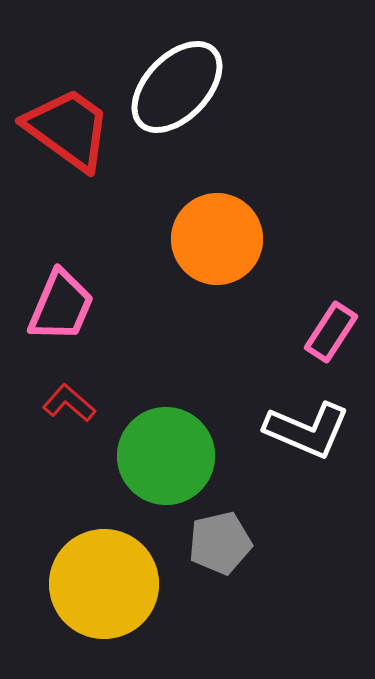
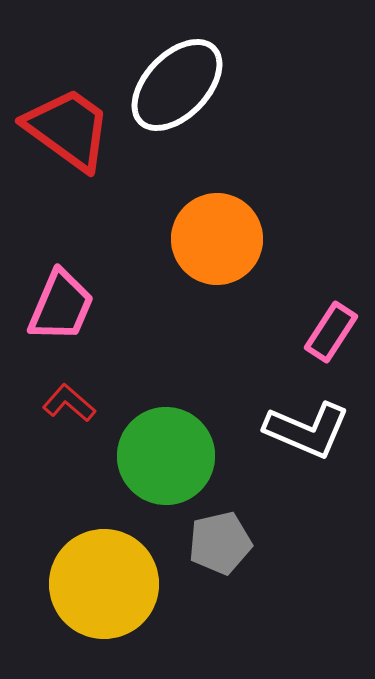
white ellipse: moved 2 px up
